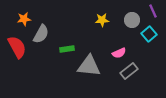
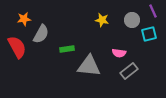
yellow star: rotated 16 degrees clockwise
cyan square: rotated 28 degrees clockwise
pink semicircle: rotated 32 degrees clockwise
